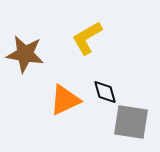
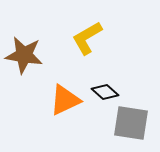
brown star: moved 1 px left, 1 px down
black diamond: rotated 32 degrees counterclockwise
gray square: moved 1 px down
